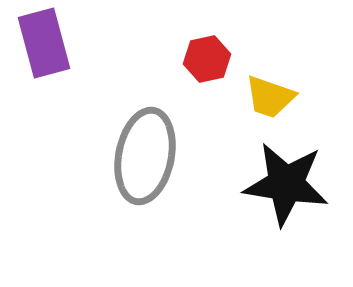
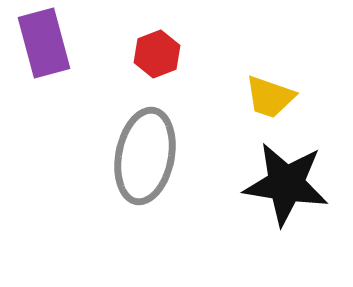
red hexagon: moved 50 px left, 5 px up; rotated 9 degrees counterclockwise
